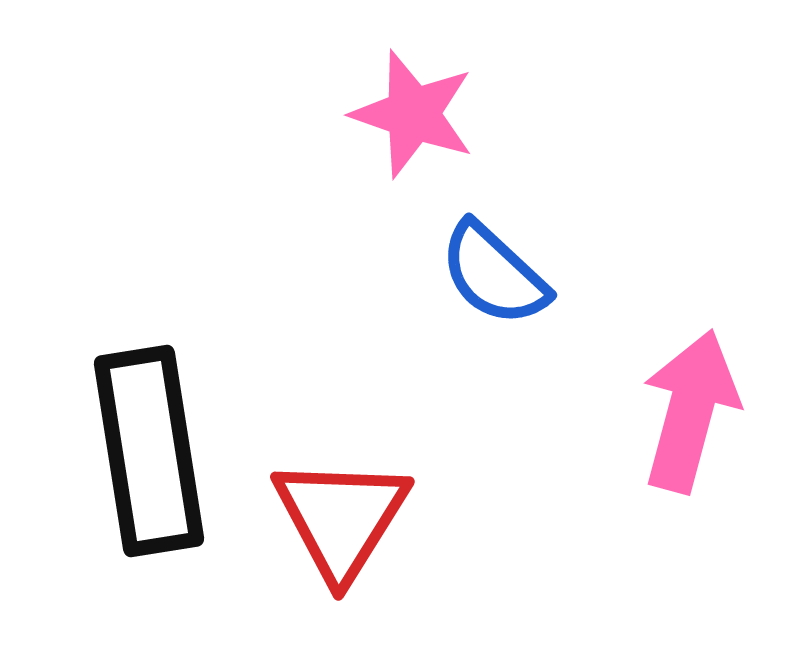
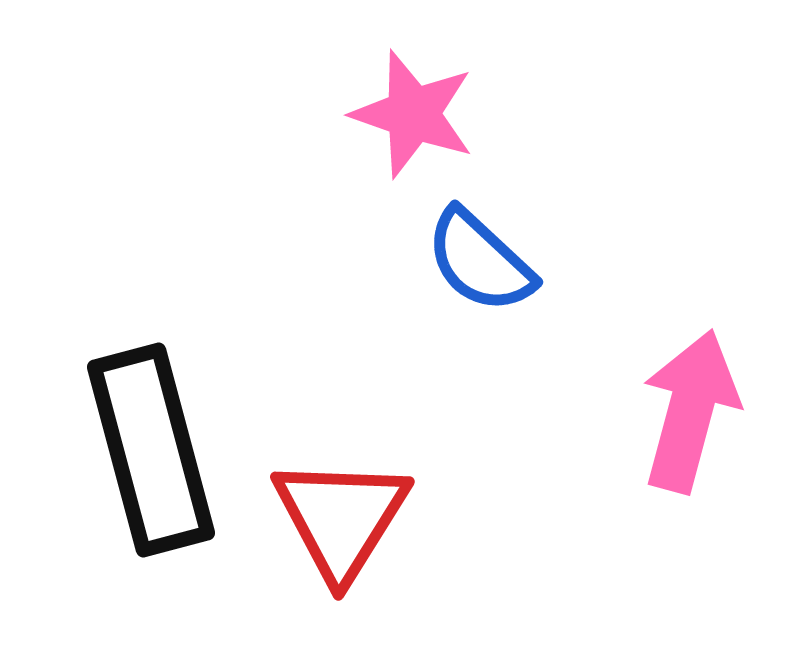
blue semicircle: moved 14 px left, 13 px up
black rectangle: moved 2 px right, 1 px up; rotated 6 degrees counterclockwise
